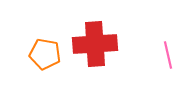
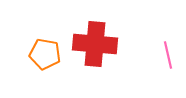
red cross: rotated 9 degrees clockwise
